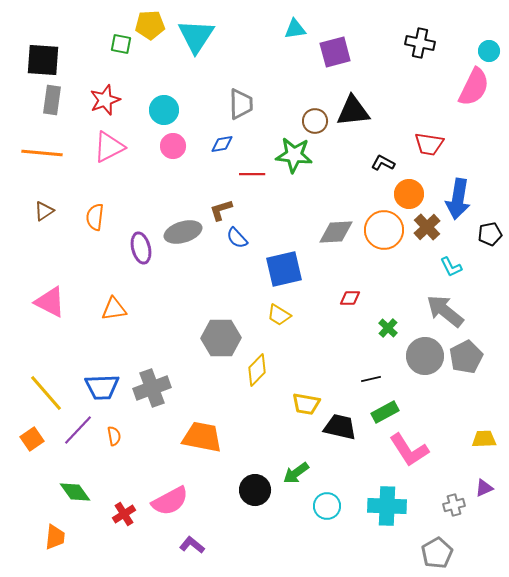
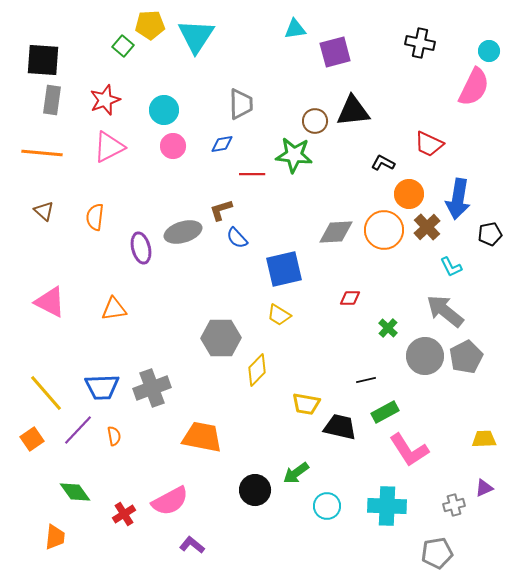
green square at (121, 44): moved 2 px right, 2 px down; rotated 30 degrees clockwise
red trapezoid at (429, 144): rotated 16 degrees clockwise
brown triangle at (44, 211): rotated 45 degrees counterclockwise
black line at (371, 379): moved 5 px left, 1 px down
gray pentagon at (437, 553): rotated 20 degrees clockwise
